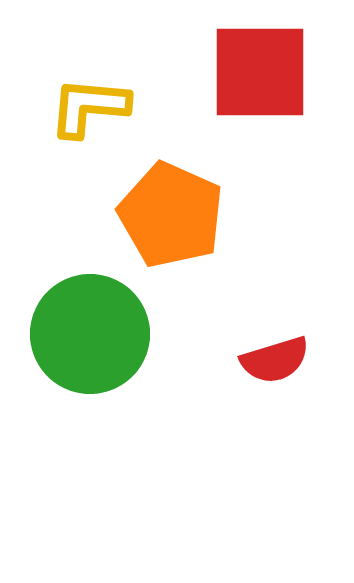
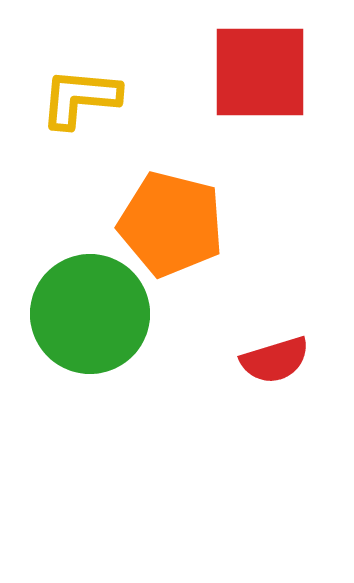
yellow L-shape: moved 9 px left, 9 px up
orange pentagon: moved 9 px down; rotated 10 degrees counterclockwise
green circle: moved 20 px up
